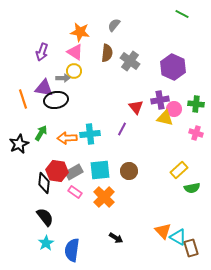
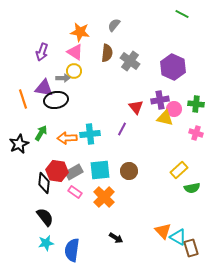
cyan star: rotated 21 degrees clockwise
